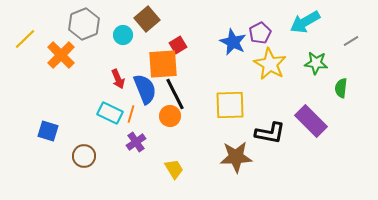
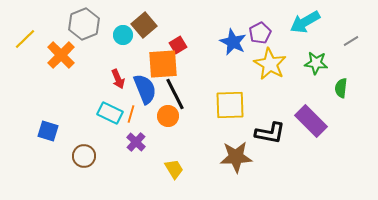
brown square: moved 3 px left, 6 px down
orange circle: moved 2 px left
purple cross: rotated 12 degrees counterclockwise
